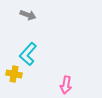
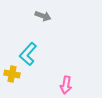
gray arrow: moved 15 px right, 1 px down
yellow cross: moved 2 px left
